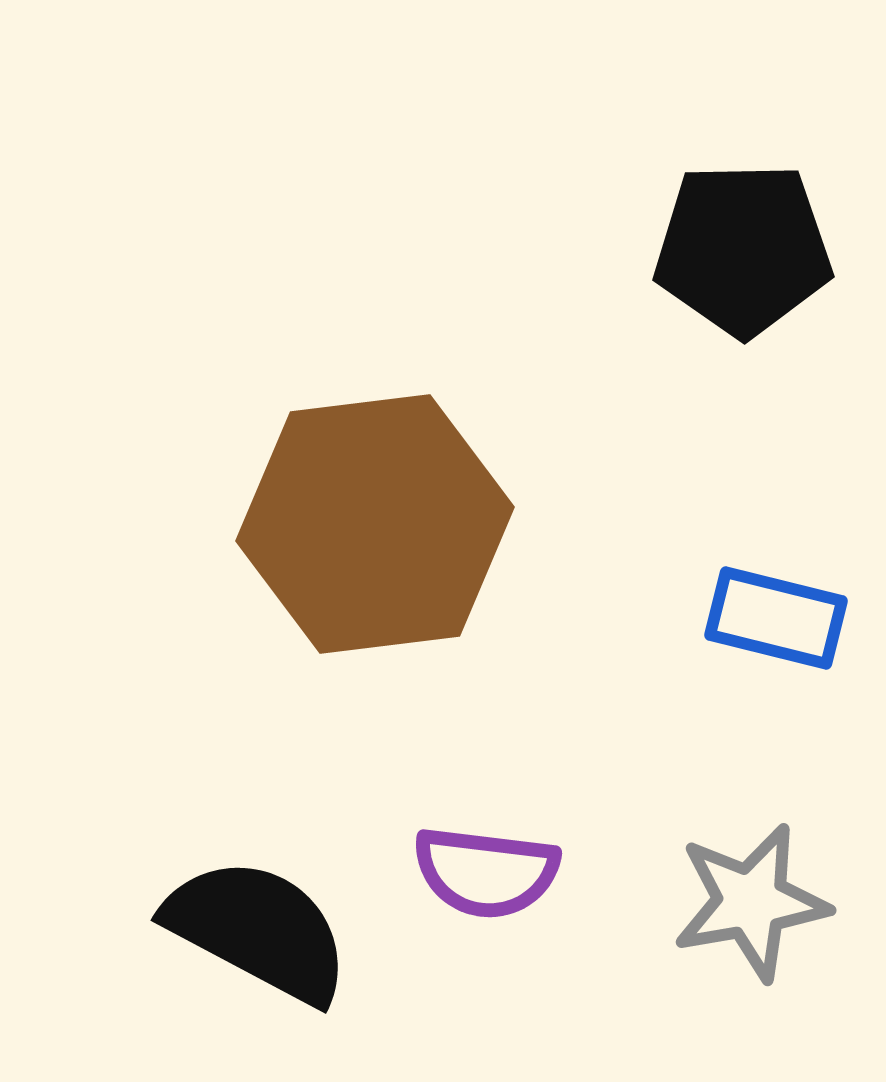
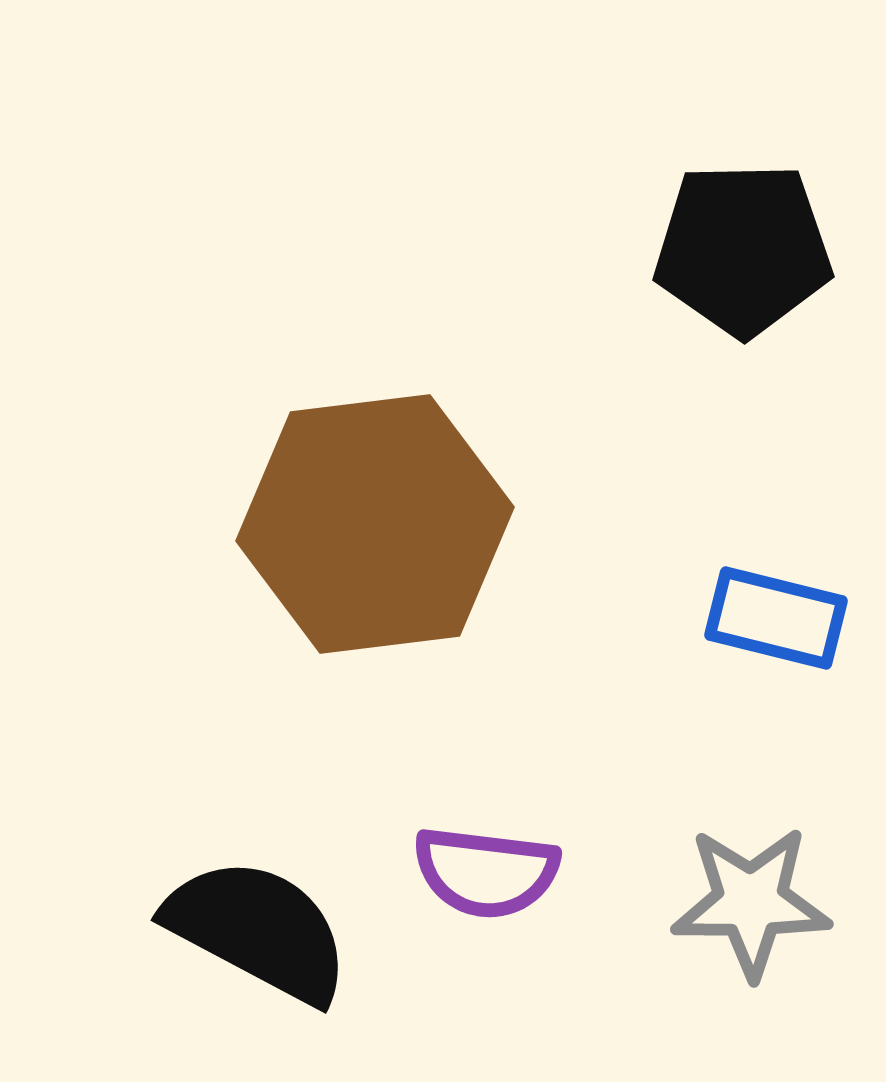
gray star: rotated 10 degrees clockwise
